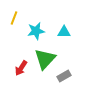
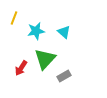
cyan triangle: rotated 40 degrees clockwise
